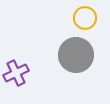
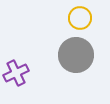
yellow circle: moved 5 px left
